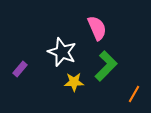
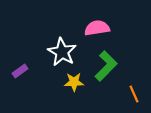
pink semicircle: rotated 75 degrees counterclockwise
white star: rotated 8 degrees clockwise
purple rectangle: moved 2 px down; rotated 14 degrees clockwise
orange line: rotated 54 degrees counterclockwise
